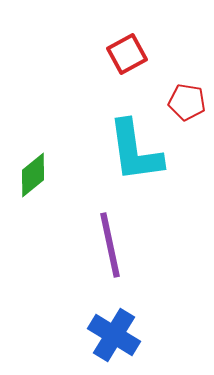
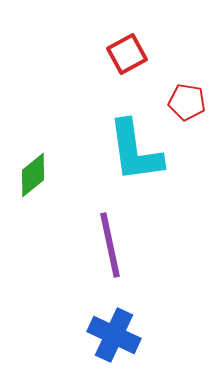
blue cross: rotated 6 degrees counterclockwise
